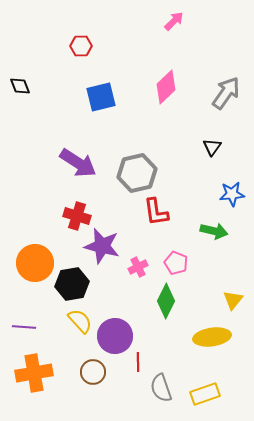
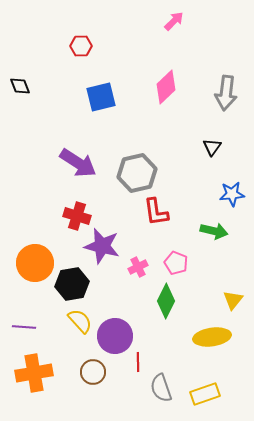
gray arrow: rotated 152 degrees clockwise
